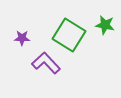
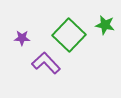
green square: rotated 12 degrees clockwise
